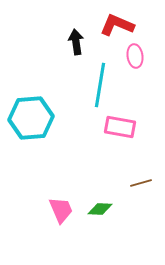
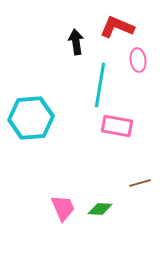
red L-shape: moved 2 px down
pink ellipse: moved 3 px right, 4 px down
pink rectangle: moved 3 px left, 1 px up
brown line: moved 1 px left
pink trapezoid: moved 2 px right, 2 px up
